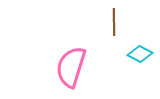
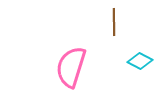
cyan diamond: moved 7 px down
